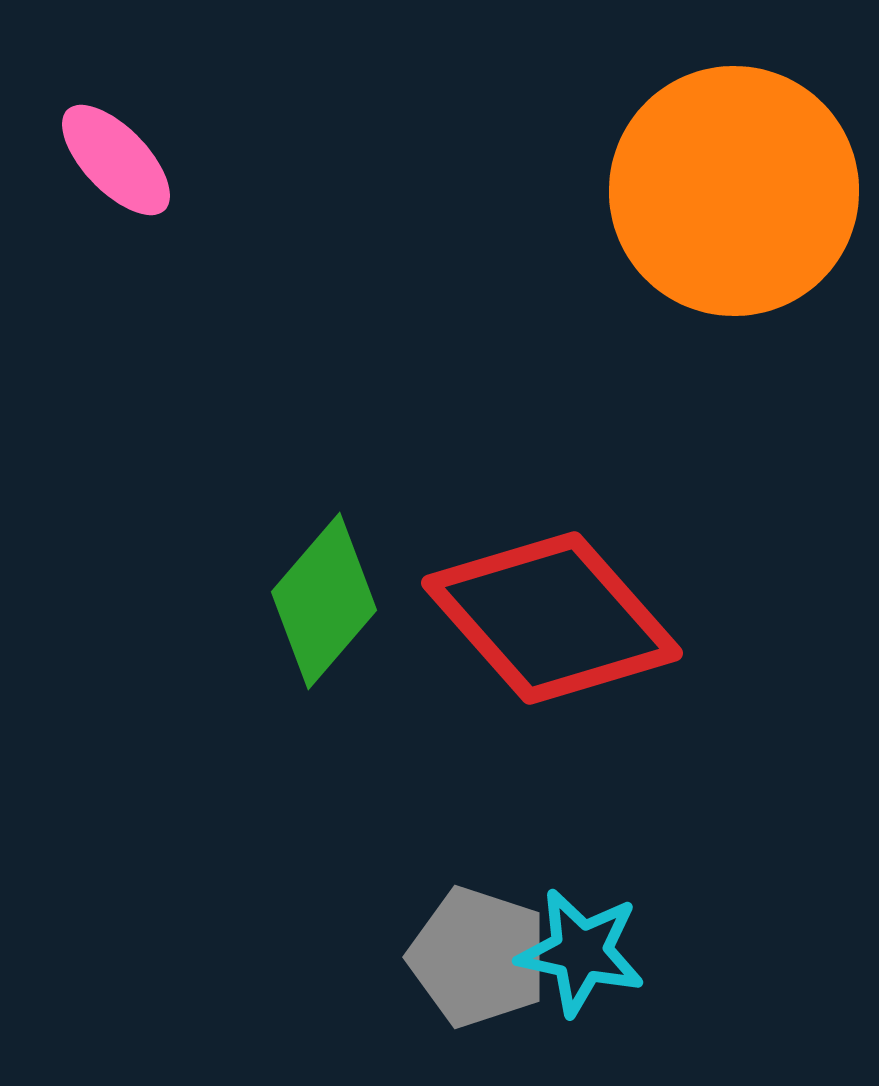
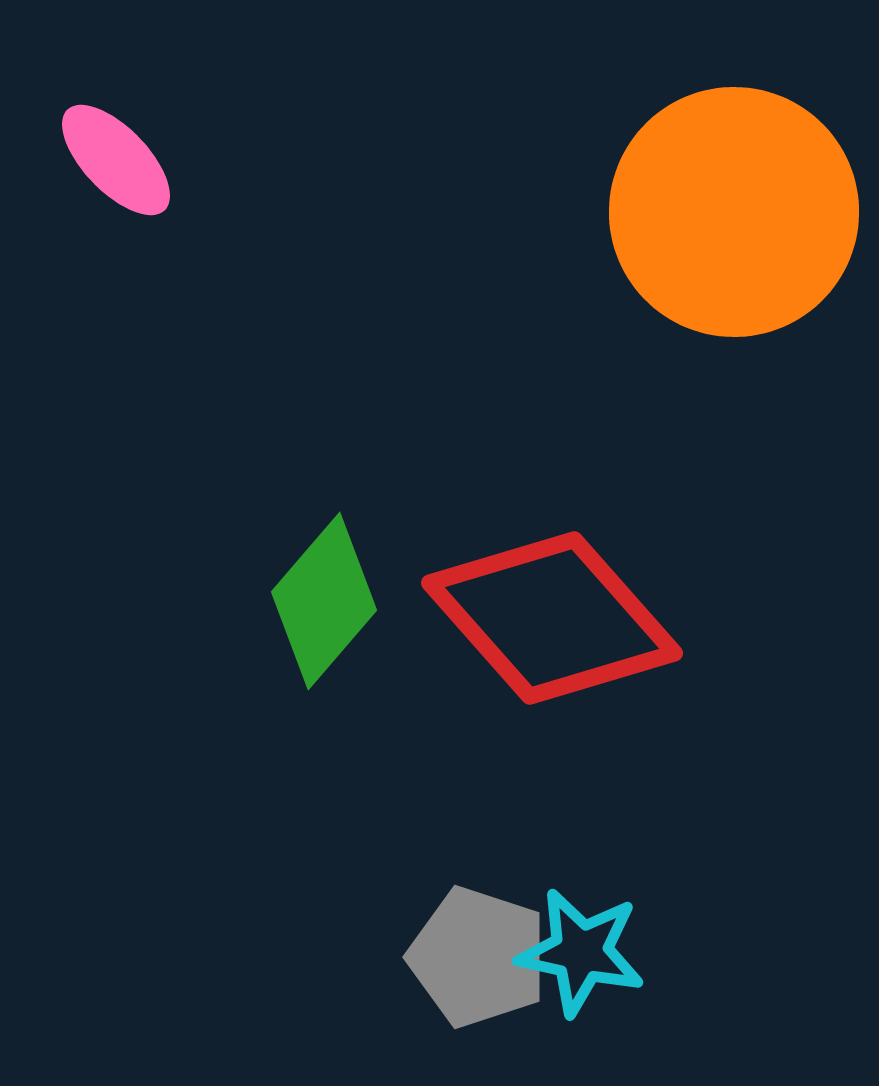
orange circle: moved 21 px down
